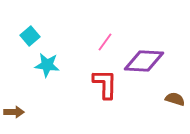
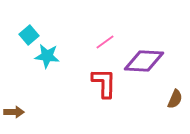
cyan square: moved 1 px left, 1 px up
pink line: rotated 18 degrees clockwise
cyan star: moved 9 px up
red L-shape: moved 1 px left, 1 px up
brown semicircle: rotated 96 degrees clockwise
